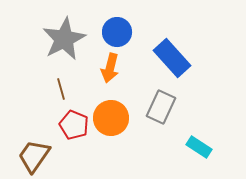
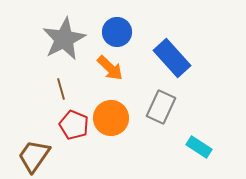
orange arrow: rotated 60 degrees counterclockwise
